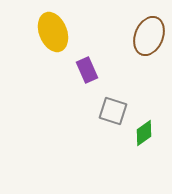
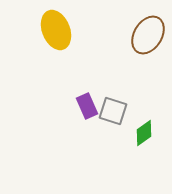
yellow ellipse: moved 3 px right, 2 px up
brown ellipse: moved 1 px left, 1 px up; rotated 9 degrees clockwise
purple rectangle: moved 36 px down
